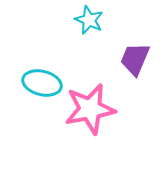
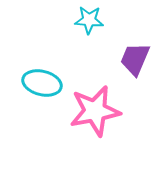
cyan star: rotated 20 degrees counterclockwise
pink star: moved 5 px right, 2 px down
